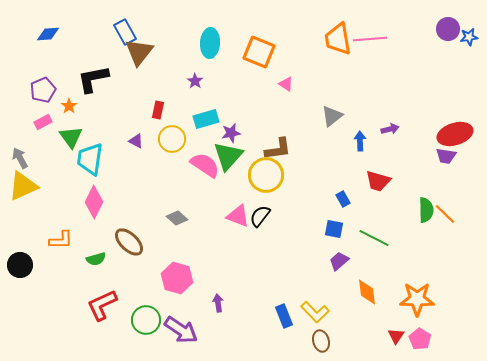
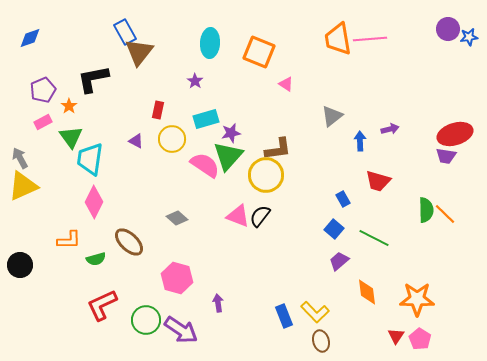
blue diamond at (48, 34): moved 18 px left, 4 px down; rotated 15 degrees counterclockwise
blue square at (334, 229): rotated 30 degrees clockwise
orange L-shape at (61, 240): moved 8 px right
